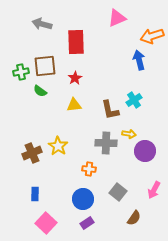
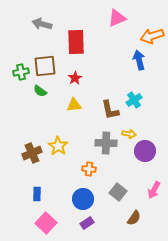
blue rectangle: moved 2 px right
